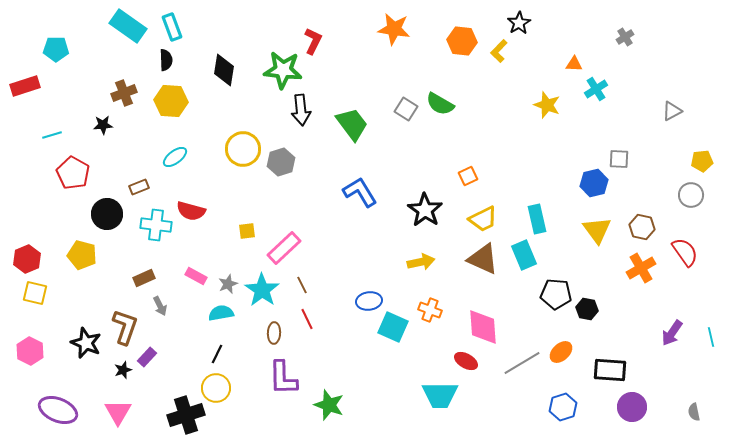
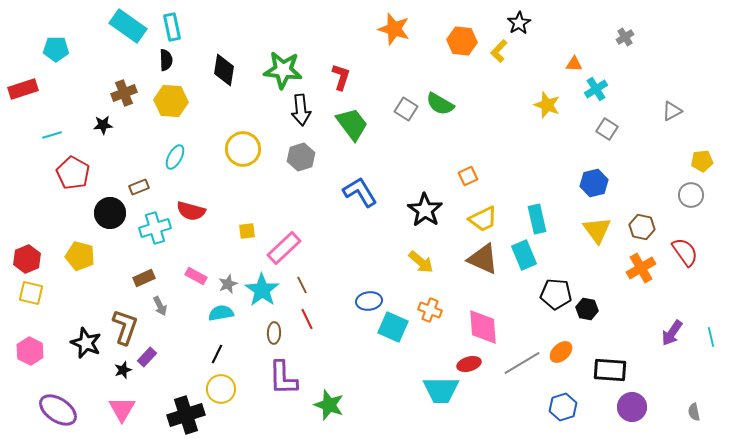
cyan rectangle at (172, 27): rotated 8 degrees clockwise
orange star at (394, 29): rotated 8 degrees clockwise
red L-shape at (313, 41): moved 28 px right, 36 px down; rotated 8 degrees counterclockwise
red rectangle at (25, 86): moved 2 px left, 3 px down
cyan ellipse at (175, 157): rotated 25 degrees counterclockwise
gray square at (619, 159): moved 12 px left, 30 px up; rotated 30 degrees clockwise
gray hexagon at (281, 162): moved 20 px right, 5 px up
black circle at (107, 214): moved 3 px right, 1 px up
cyan cross at (156, 225): moved 1 px left, 3 px down; rotated 24 degrees counterclockwise
yellow pentagon at (82, 255): moved 2 px left, 1 px down
yellow arrow at (421, 262): rotated 52 degrees clockwise
yellow square at (35, 293): moved 4 px left
red ellipse at (466, 361): moved 3 px right, 3 px down; rotated 45 degrees counterclockwise
yellow circle at (216, 388): moved 5 px right, 1 px down
cyan trapezoid at (440, 395): moved 1 px right, 5 px up
purple ellipse at (58, 410): rotated 12 degrees clockwise
pink triangle at (118, 412): moved 4 px right, 3 px up
